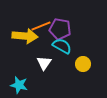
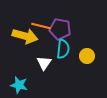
orange line: rotated 36 degrees clockwise
yellow arrow: rotated 10 degrees clockwise
cyan semicircle: moved 1 px right, 3 px down; rotated 66 degrees clockwise
yellow circle: moved 4 px right, 8 px up
